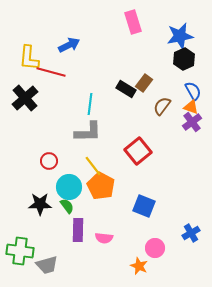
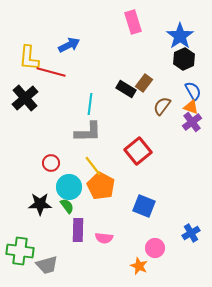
blue star: rotated 24 degrees counterclockwise
red circle: moved 2 px right, 2 px down
